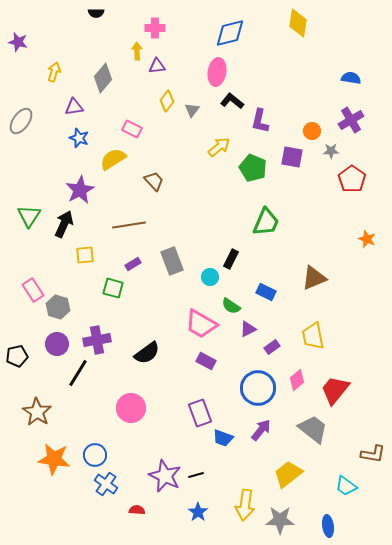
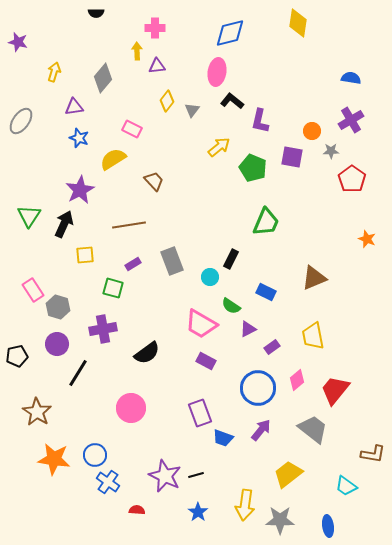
purple cross at (97, 340): moved 6 px right, 11 px up
blue cross at (106, 484): moved 2 px right, 2 px up
